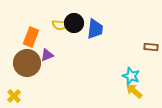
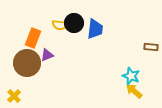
orange rectangle: moved 2 px right, 1 px down
